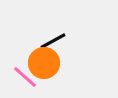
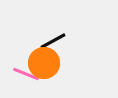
pink line: moved 1 px right, 3 px up; rotated 20 degrees counterclockwise
